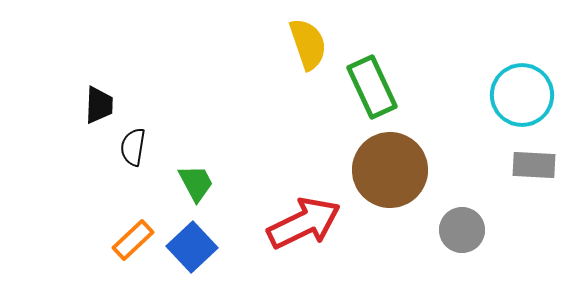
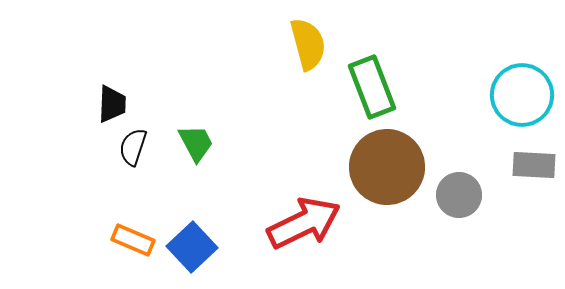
yellow semicircle: rotated 4 degrees clockwise
green rectangle: rotated 4 degrees clockwise
black trapezoid: moved 13 px right, 1 px up
black semicircle: rotated 9 degrees clockwise
brown circle: moved 3 px left, 3 px up
green trapezoid: moved 40 px up
gray circle: moved 3 px left, 35 px up
orange rectangle: rotated 66 degrees clockwise
